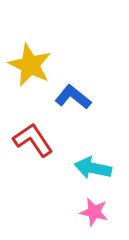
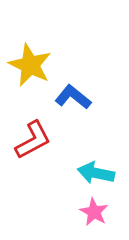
red L-shape: rotated 96 degrees clockwise
cyan arrow: moved 3 px right, 5 px down
pink star: rotated 16 degrees clockwise
